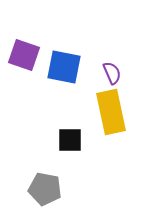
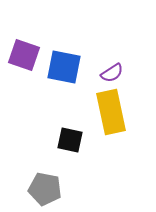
purple semicircle: rotated 80 degrees clockwise
black square: rotated 12 degrees clockwise
